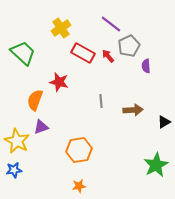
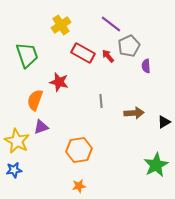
yellow cross: moved 3 px up
green trapezoid: moved 4 px right, 2 px down; rotated 28 degrees clockwise
brown arrow: moved 1 px right, 3 px down
